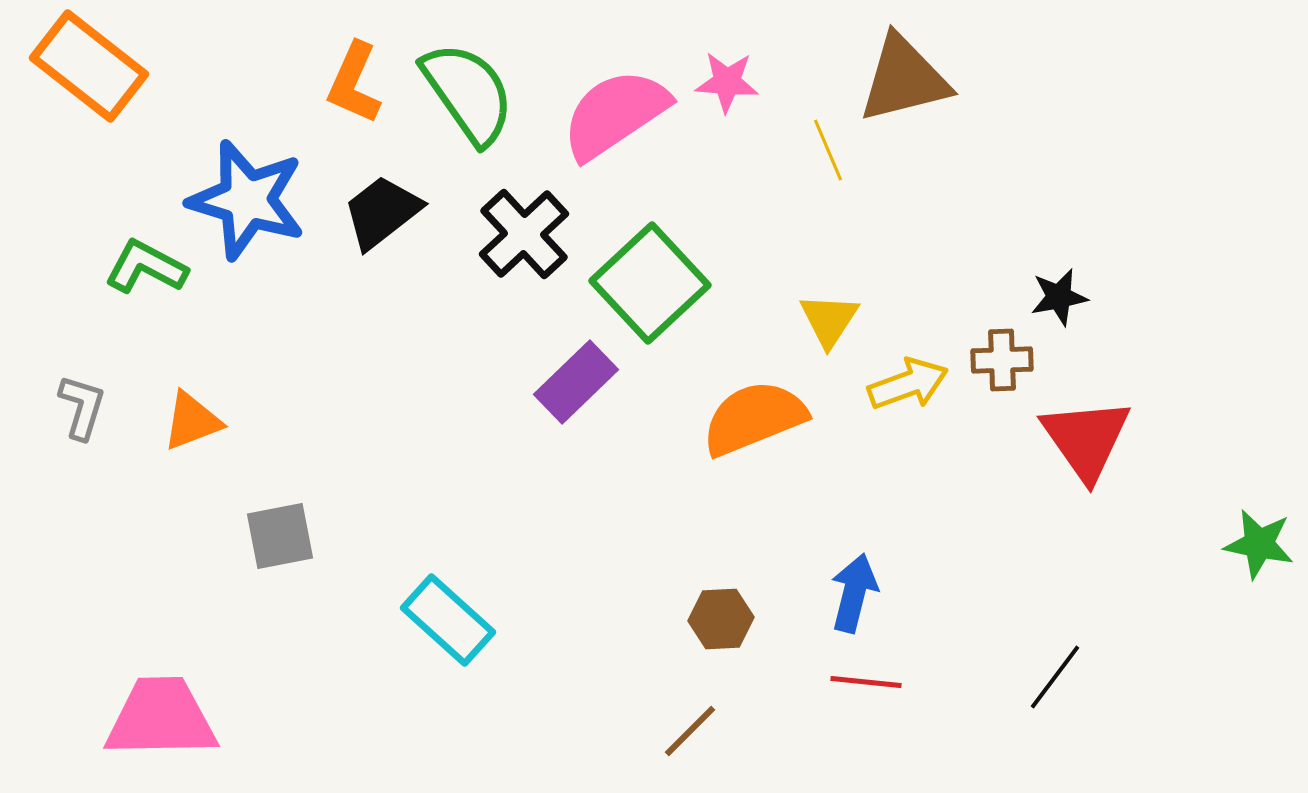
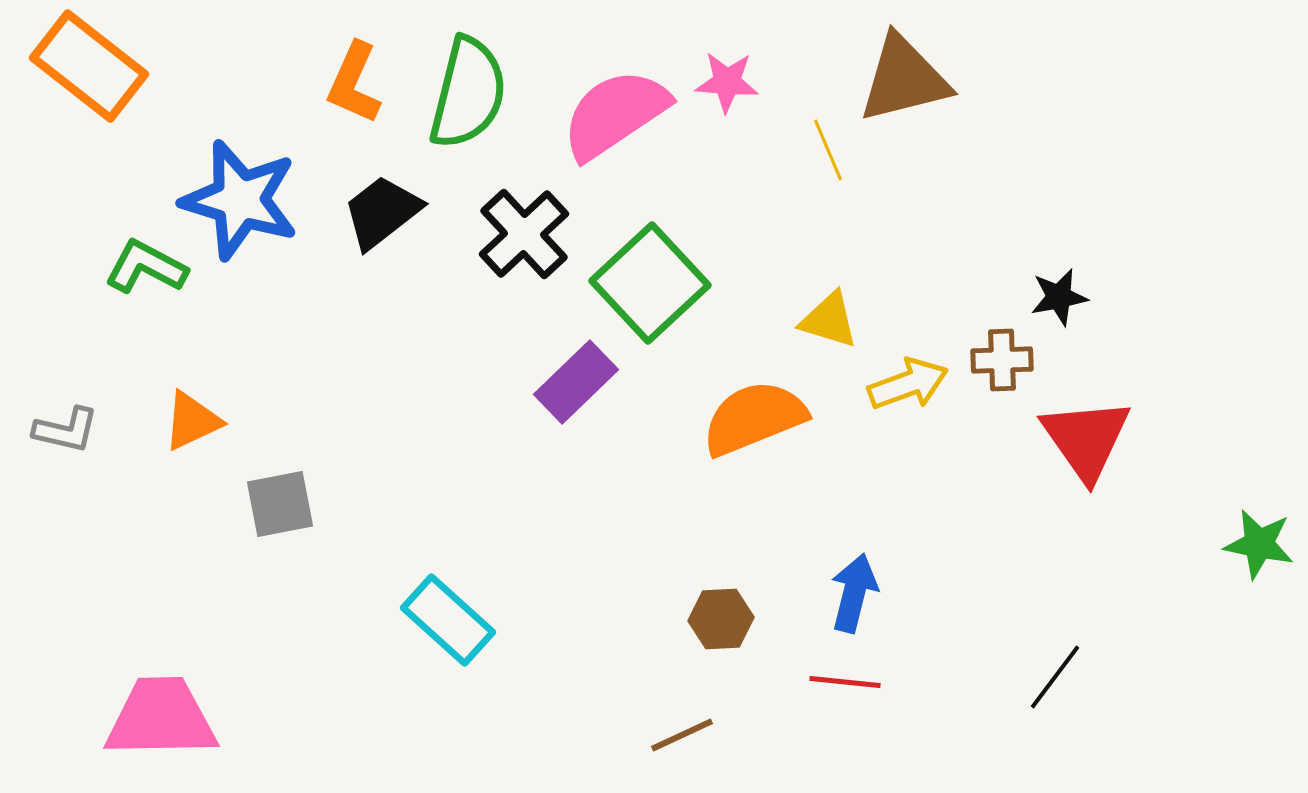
green semicircle: rotated 49 degrees clockwise
blue star: moved 7 px left
yellow triangle: rotated 46 degrees counterclockwise
gray L-shape: moved 16 px left, 23 px down; rotated 86 degrees clockwise
orange triangle: rotated 4 degrees counterclockwise
gray square: moved 32 px up
red line: moved 21 px left
brown line: moved 8 px left, 4 px down; rotated 20 degrees clockwise
